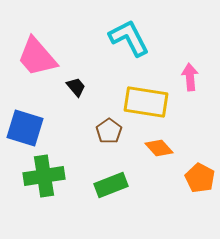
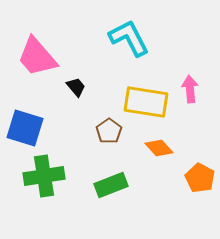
pink arrow: moved 12 px down
